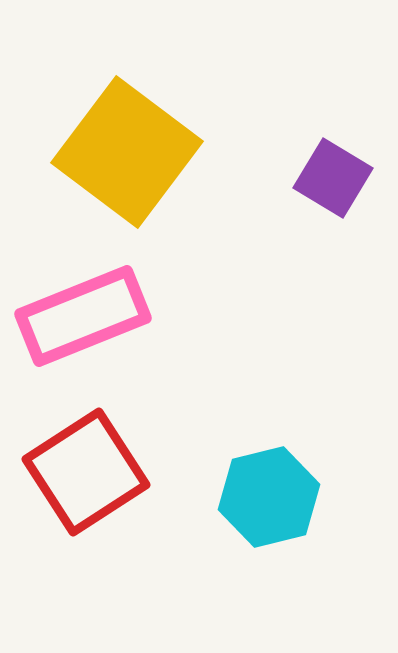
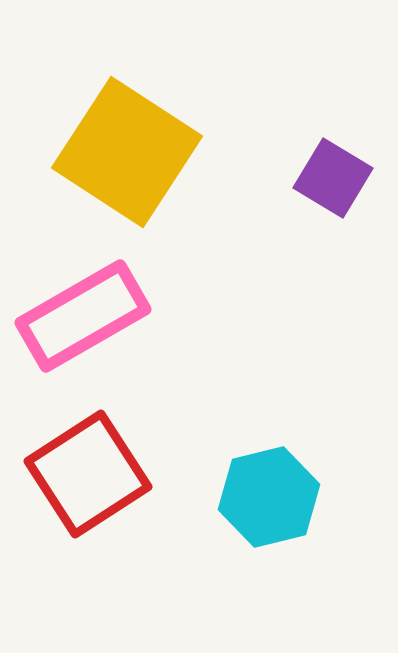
yellow square: rotated 4 degrees counterclockwise
pink rectangle: rotated 8 degrees counterclockwise
red square: moved 2 px right, 2 px down
